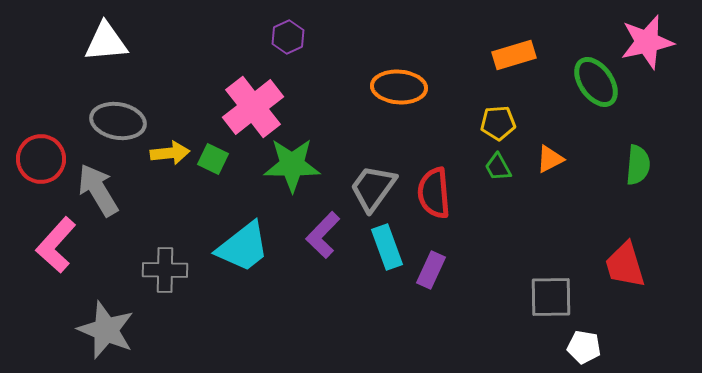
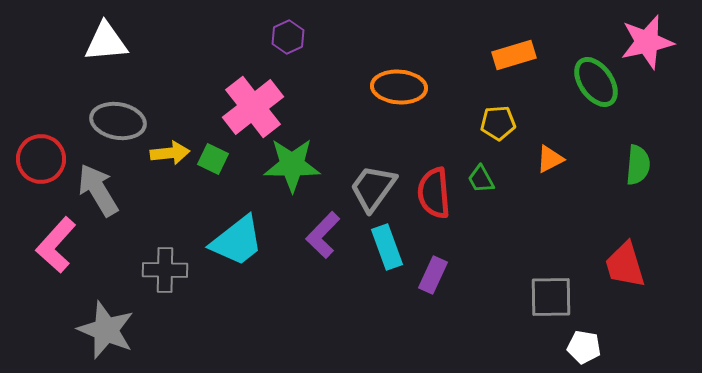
green trapezoid: moved 17 px left, 12 px down
cyan trapezoid: moved 6 px left, 6 px up
purple rectangle: moved 2 px right, 5 px down
